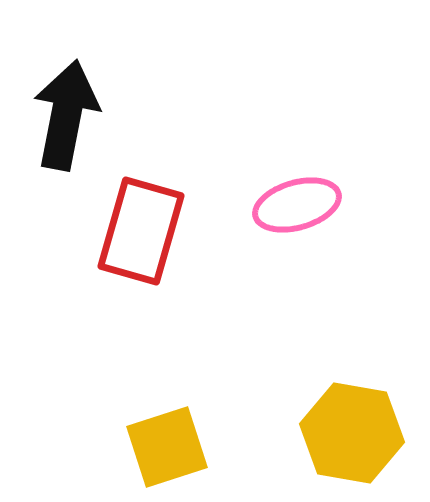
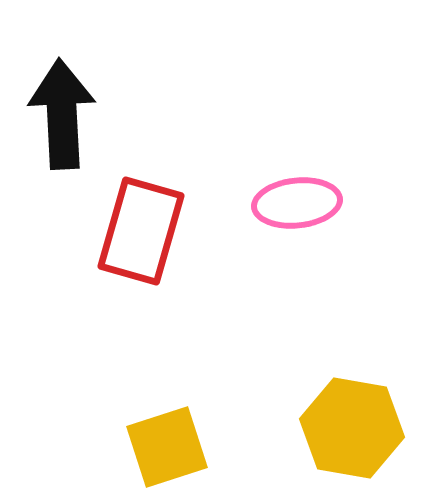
black arrow: moved 4 px left, 1 px up; rotated 14 degrees counterclockwise
pink ellipse: moved 2 px up; rotated 10 degrees clockwise
yellow hexagon: moved 5 px up
